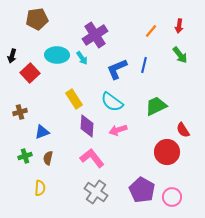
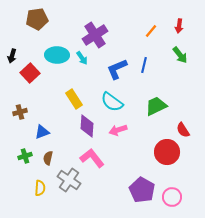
gray cross: moved 27 px left, 12 px up
